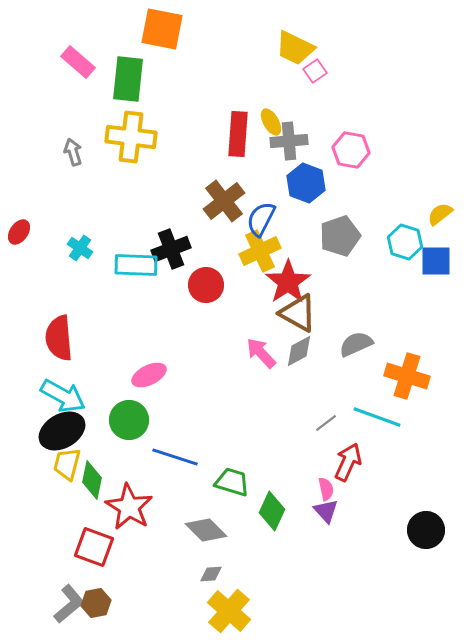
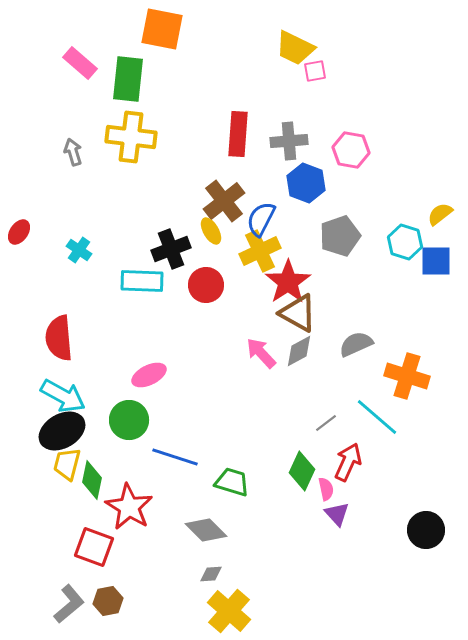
pink rectangle at (78, 62): moved 2 px right, 1 px down
pink square at (315, 71): rotated 25 degrees clockwise
yellow ellipse at (271, 122): moved 60 px left, 109 px down
cyan cross at (80, 248): moved 1 px left, 2 px down
cyan rectangle at (136, 265): moved 6 px right, 16 px down
cyan line at (377, 417): rotated 21 degrees clockwise
green diamond at (272, 511): moved 30 px right, 40 px up
purple triangle at (326, 511): moved 11 px right, 3 px down
brown hexagon at (96, 603): moved 12 px right, 2 px up
